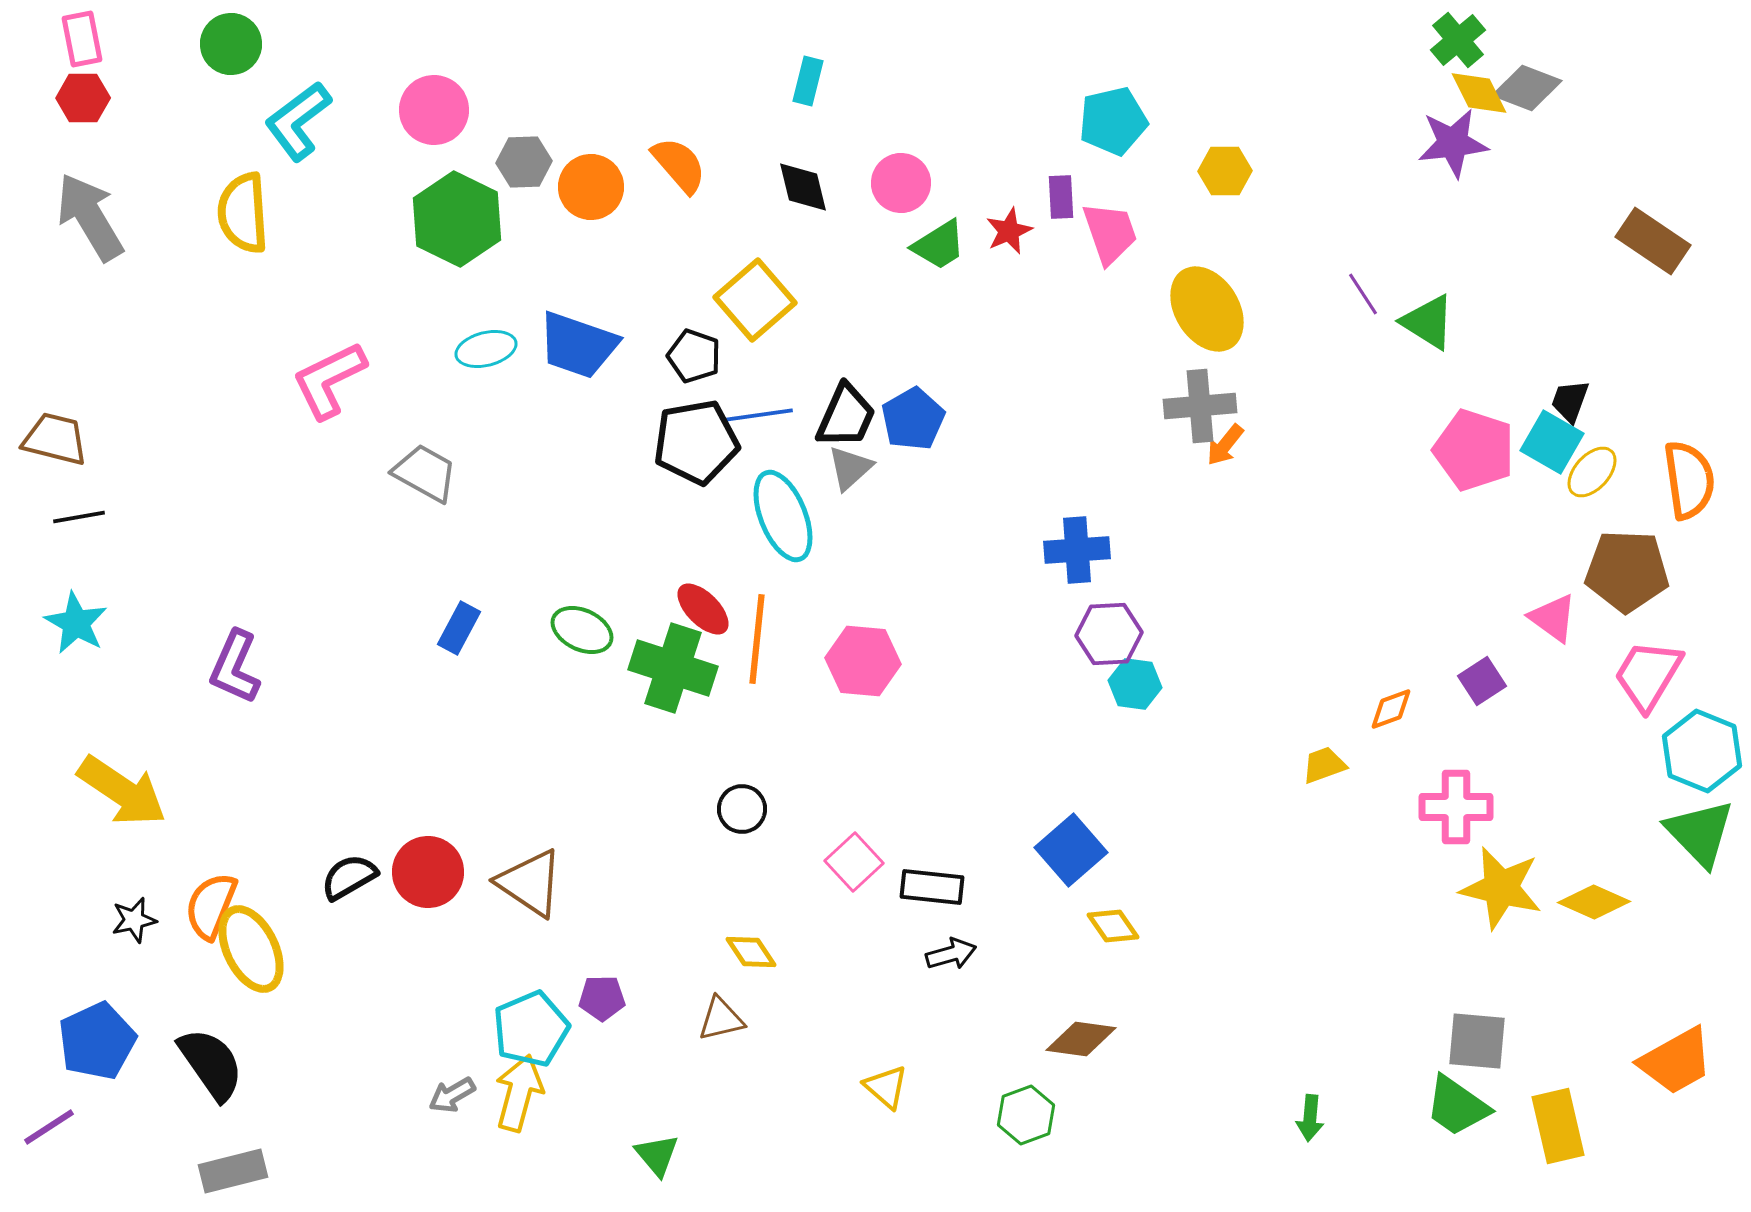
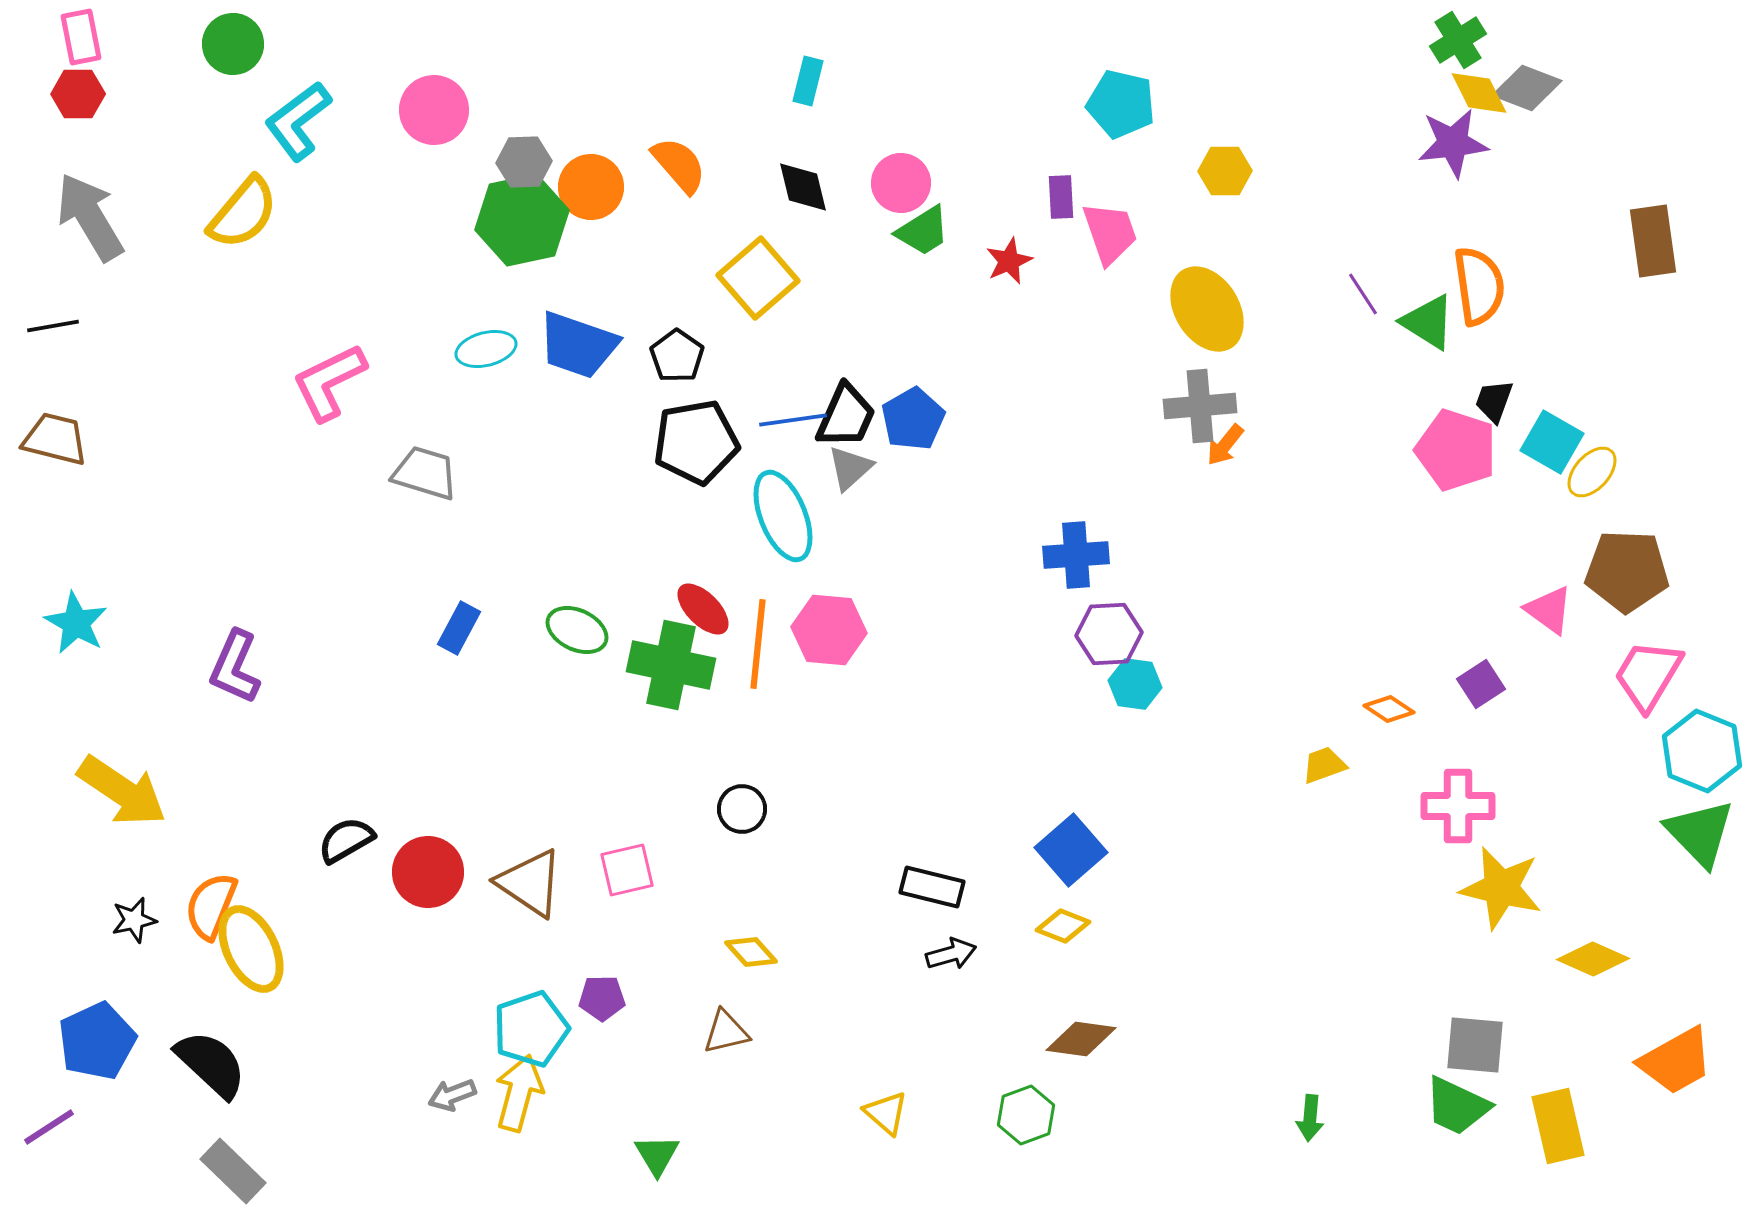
pink rectangle at (82, 39): moved 1 px left, 2 px up
green cross at (1458, 40): rotated 8 degrees clockwise
green circle at (231, 44): moved 2 px right
red hexagon at (83, 98): moved 5 px left, 4 px up
cyan pentagon at (1113, 121): moved 8 px right, 17 px up; rotated 26 degrees clockwise
yellow semicircle at (243, 213): rotated 136 degrees counterclockwise
green hexagon at (457, 219): moved 65 px right, 1 px down; rotated 22 degrees clockwise
red star at (1009, 231): moved 30 px down
brown rectangle at (1653, 241): rotated 48 degrees clockwise
green trapezoid at (939, 245): moved 16 px left, 14 px up
yellow square at (755, 300): moved 3 px right, 22 px up
black pentagon at (694, 356): moved 17 px left; rotated 16 degrees clockwise
pink L-shape at (329, 380): moved 2 px down
black trapezoid at (1570, 401): moved 76 px left
blue line at (759, 415): moved 34 px right, 5 px down
pink pentagon at (1474, 450): moved 18 px left
gray trapezoid at (425, 473): rotated 12 degrees counterclockwise
orange semicircle at (1689, 480): moved 210 px left, 194 px up
black line at (79, 517): moved 26 px left, 191 px up
blue cross at (1077, 550): moved 1 px left, 5 px down
pink triangle at (1553, 618): moved 4 px left, 8 px up
green ellipse at (582, 630): moved 5 px left
orange line at (757, 639): moved 1 px right, 5 px down
pink hexagon at (863, 661): moved 34 px left, 31 px up
green cross at (673, 668): moved 2 px left, 3 px up; rotated 6 degrees counterclockwise
purple square at (1482, 681): moved 1 px left, 3 px down
orange diamond at (1391, 709): moved 2 px left; rotated 54 degrees clockwise
pink cross at (1456, 807): moved 2 px right, 1 px up
pink square at (854, 862): moved 227 px left, 8 px down; rotated 30 degrees clockwise
black semicircle at (349, 877): moved 3 px left, 37 px up
black rectangle at (932, 887): rotated 8 degrees clockwise
yellow diamond at (1594, 902): moved 1 px left, 57 px down
yellow diamond at (1113, 926): moved 50 px left; rotated 34 degrees counterclockwise
yellow diamond at (751, 952): rotated 8 degrees counterclockwise
brown triangle at (721, 1019): moved 5 px right, 13 px down
cyan pentagon at (531, 1029): rotated 4 degrees clockwise
gray square at (1477, 1041): moved 2 px left, 4 px down
black semicircle at (211, 1064): rotated 12 degrees counterclockwise
yellow triangle at (886, 1087): moved 26 px down
gray arrow at (452, 1095): rotated 9 degrees clockwise
green trapezoid at (1457, 1106): rotated 10 degrees counterclockwise
green triangle at (657, 1155): rotated 9 degrees clockwise
gray rectangle at (233, 1171): rotated 58 degrees clockwise
